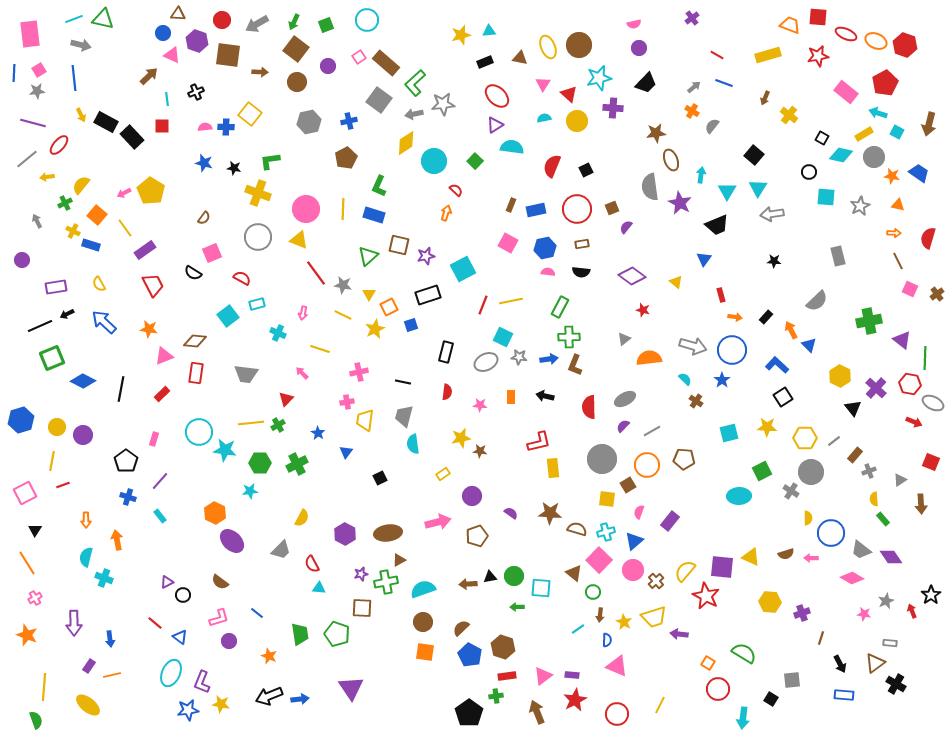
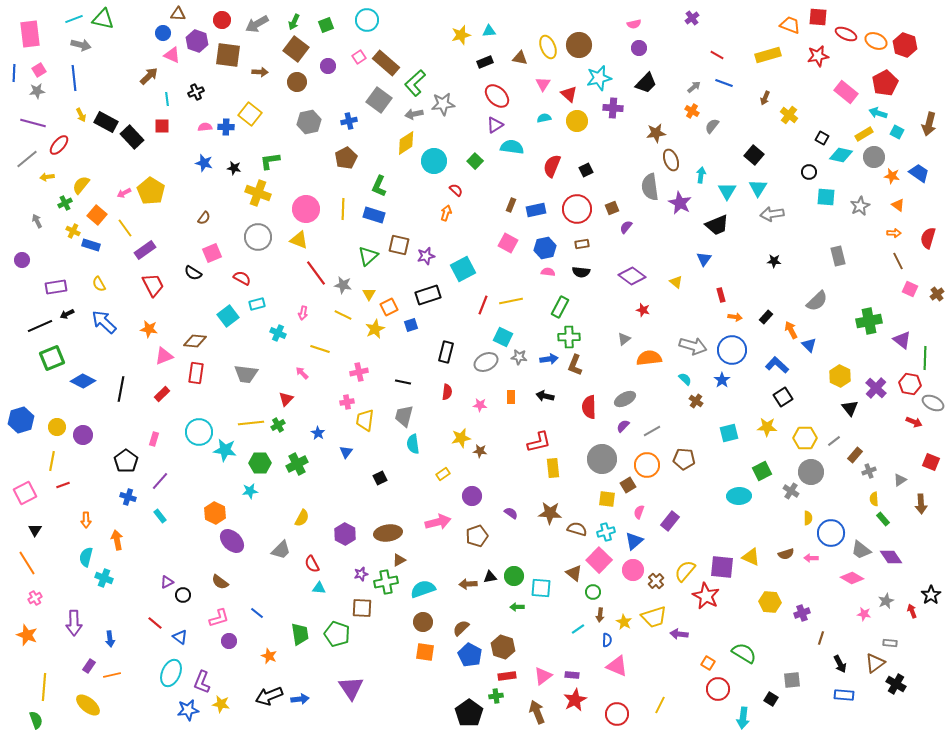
orange triangle at (898, 205): rotated 24 degrees clockwise
black triangle at (853, 408): moved 3 px left
